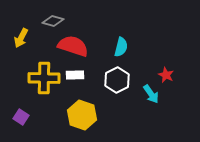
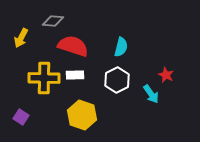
gray diamond: rotated 10 degrees counterclockwise
